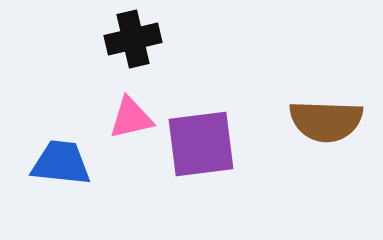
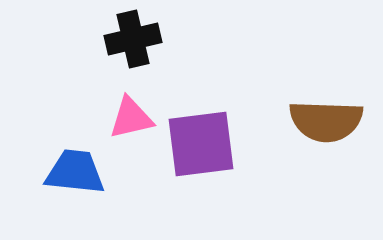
blue trapezoid: moved 14 px right, 9 px down
